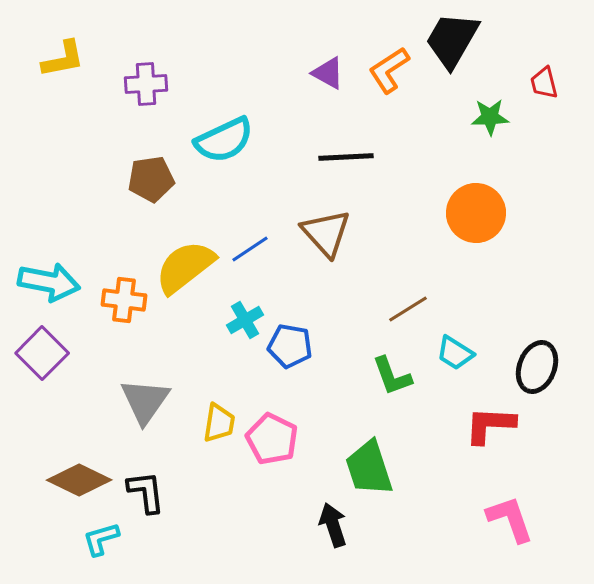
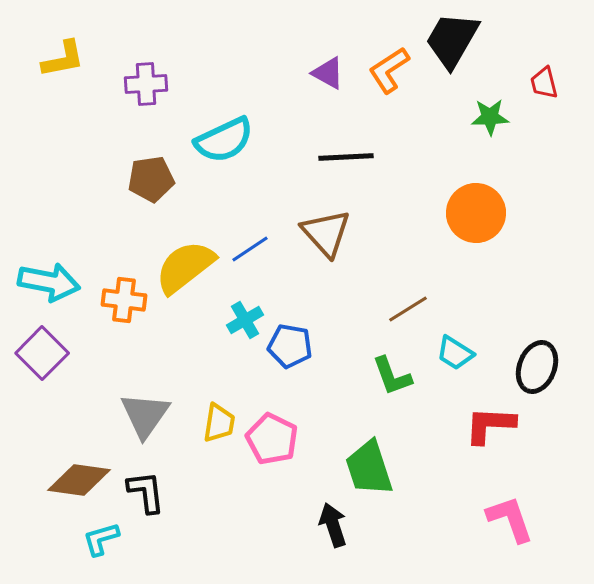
gray triangle: moved 14 px down
brown diamond: rotated 18 degrees counterclockwise
